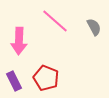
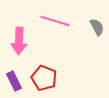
pink line: rotated 24 degrees counterclockwise
gray semicircle: moved 3 px right
red pentagon: moved 2 px left
